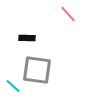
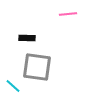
pink line: rotated 54 degrees counterclockwise
gray square: moved 3 px up
